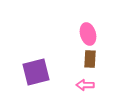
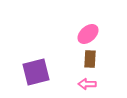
pink ellipse: rotated 65 degrees clockwise
pink arrow: moved 2 px right, 1 px up
